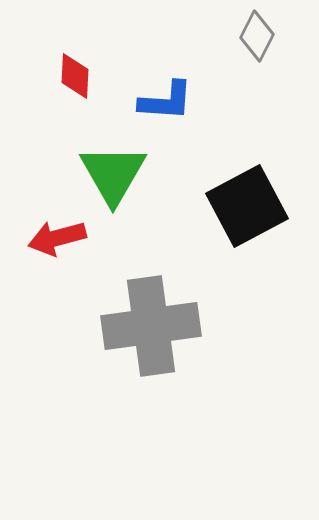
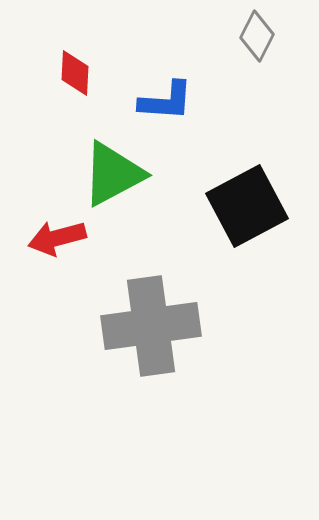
red diamond: moved 3 px up
green triangle: rotated 32 degrees clockwise
